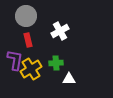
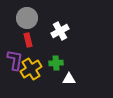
gray circle: moved 1 px right, 2 px down
